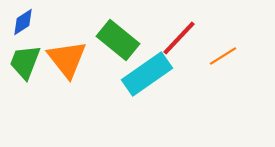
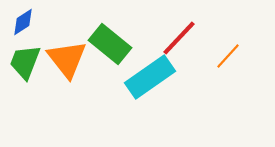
green rectangle: moved 8 px left, 4 px down
orange line: moved 5 px right; rotated 16 degrees counterclockwise
cyan rectangle: moved 3 px right, 3 px down
